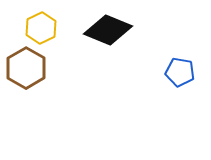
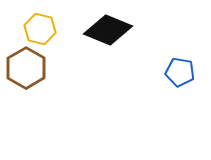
yellow hexagon: moved 1 px left, 1 px down; rotated 20 degrees counterclockwise
